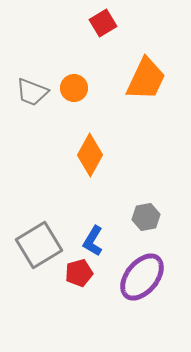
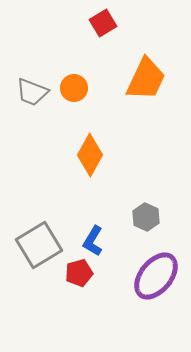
gray hexagon: rotated 24 degrees counterclockwise
purple ellipse: moved 14 px right, 1 px up
